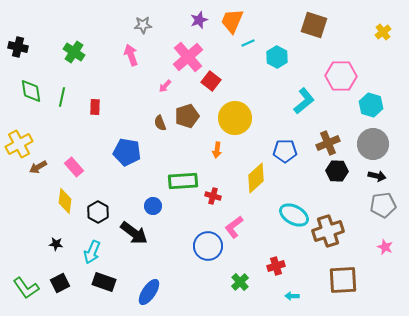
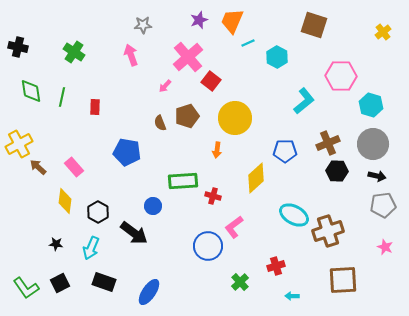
brown arrow at (38, 167): rotated 72 degrees clockwise
cyan arrow at (92, 252): moved 1 px left, 4 px up
